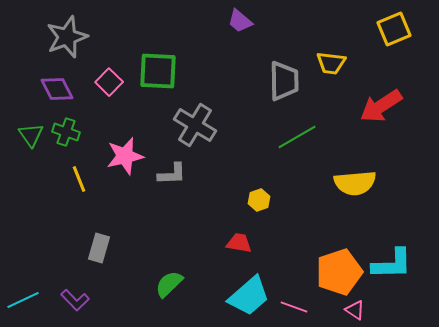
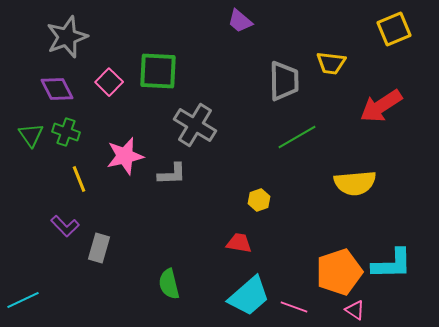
green semicircle: rotated 60 degrees counterclockwise
purple L-shape: moved 10 px left, 74 px up
